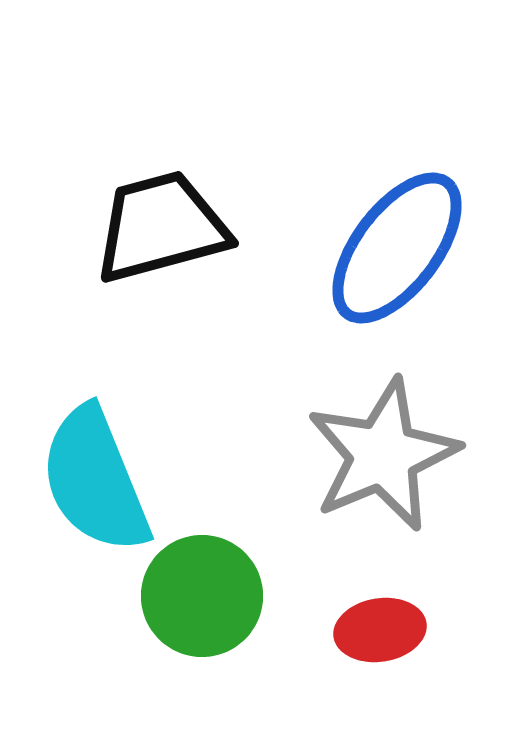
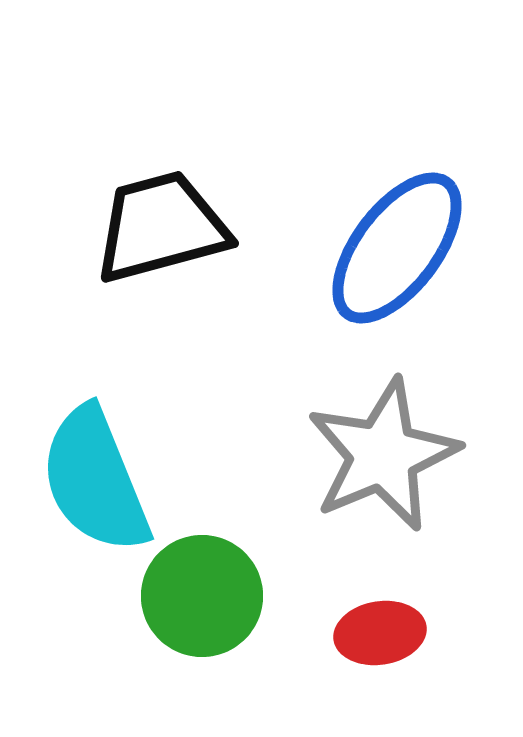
red ellipse: moved 3 px down
